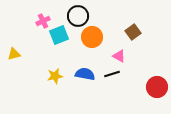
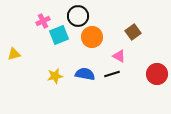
red circle: moved 13 px up
